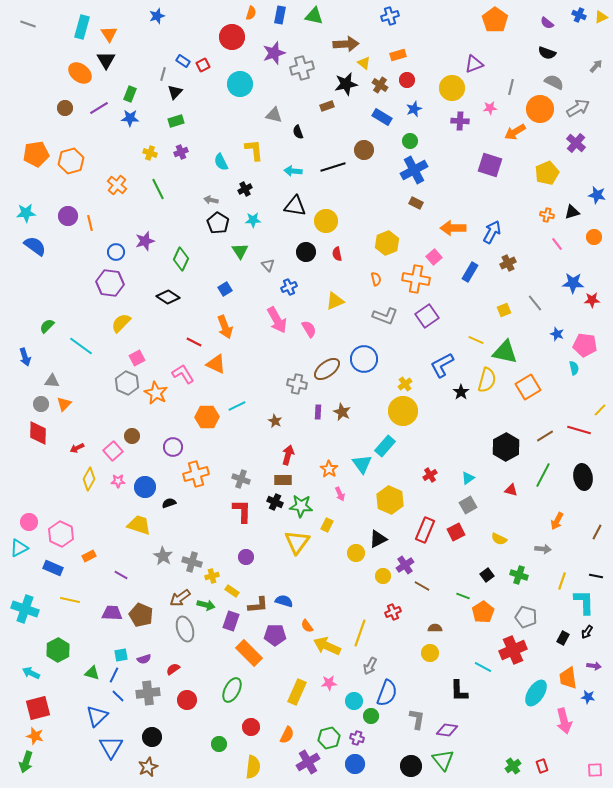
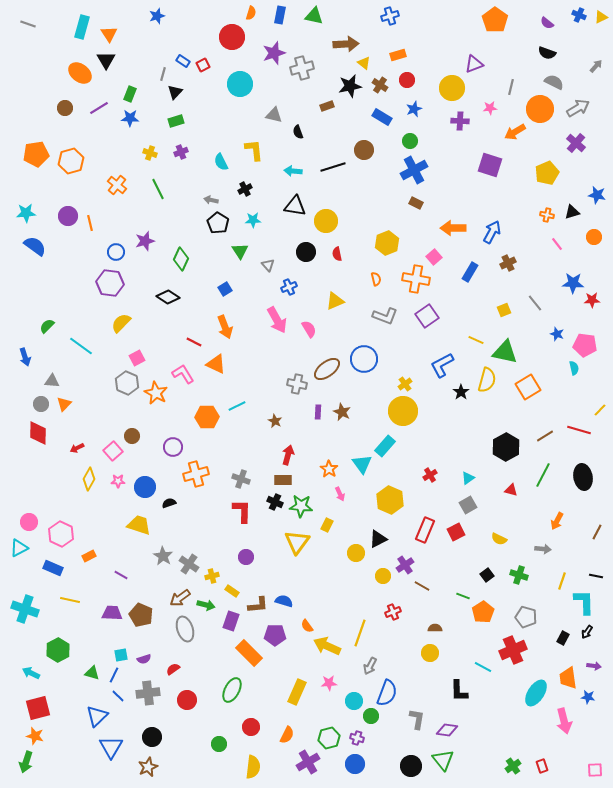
black star at (346, 84): moved 4 px right, 2 px down
gray cross at (192, 562): moved 3 px left, 2 px down; rotated 18 degrees clockwise
